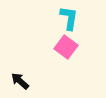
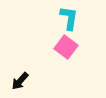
black arrow: rotated 90 degrees counterclockwise
